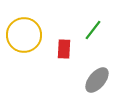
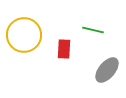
green line: rotated 65 degrees clockwise
gray ellipse: moved 10 px right, 10 px up
